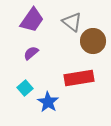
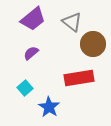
purple trapezoid: moved 1 px right, 1 px up; rotated 16 degrees clockwise
brown circle: moved 3 px down
blue star: moved 1 px right, 5 px down
